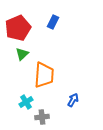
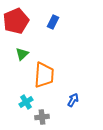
red pentagon: moved 2 px left, 7 px up
